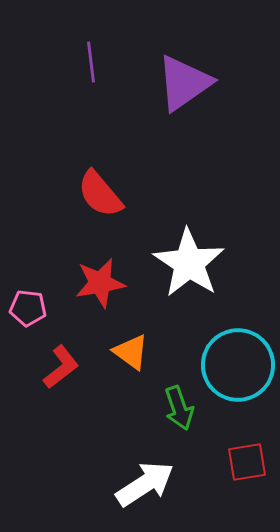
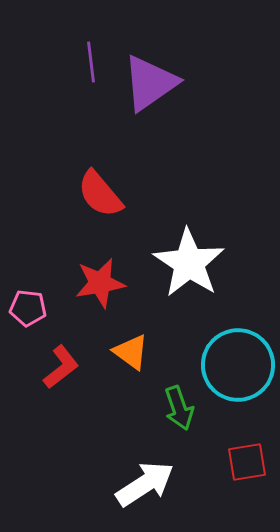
purple triangle: moved 34 px left
